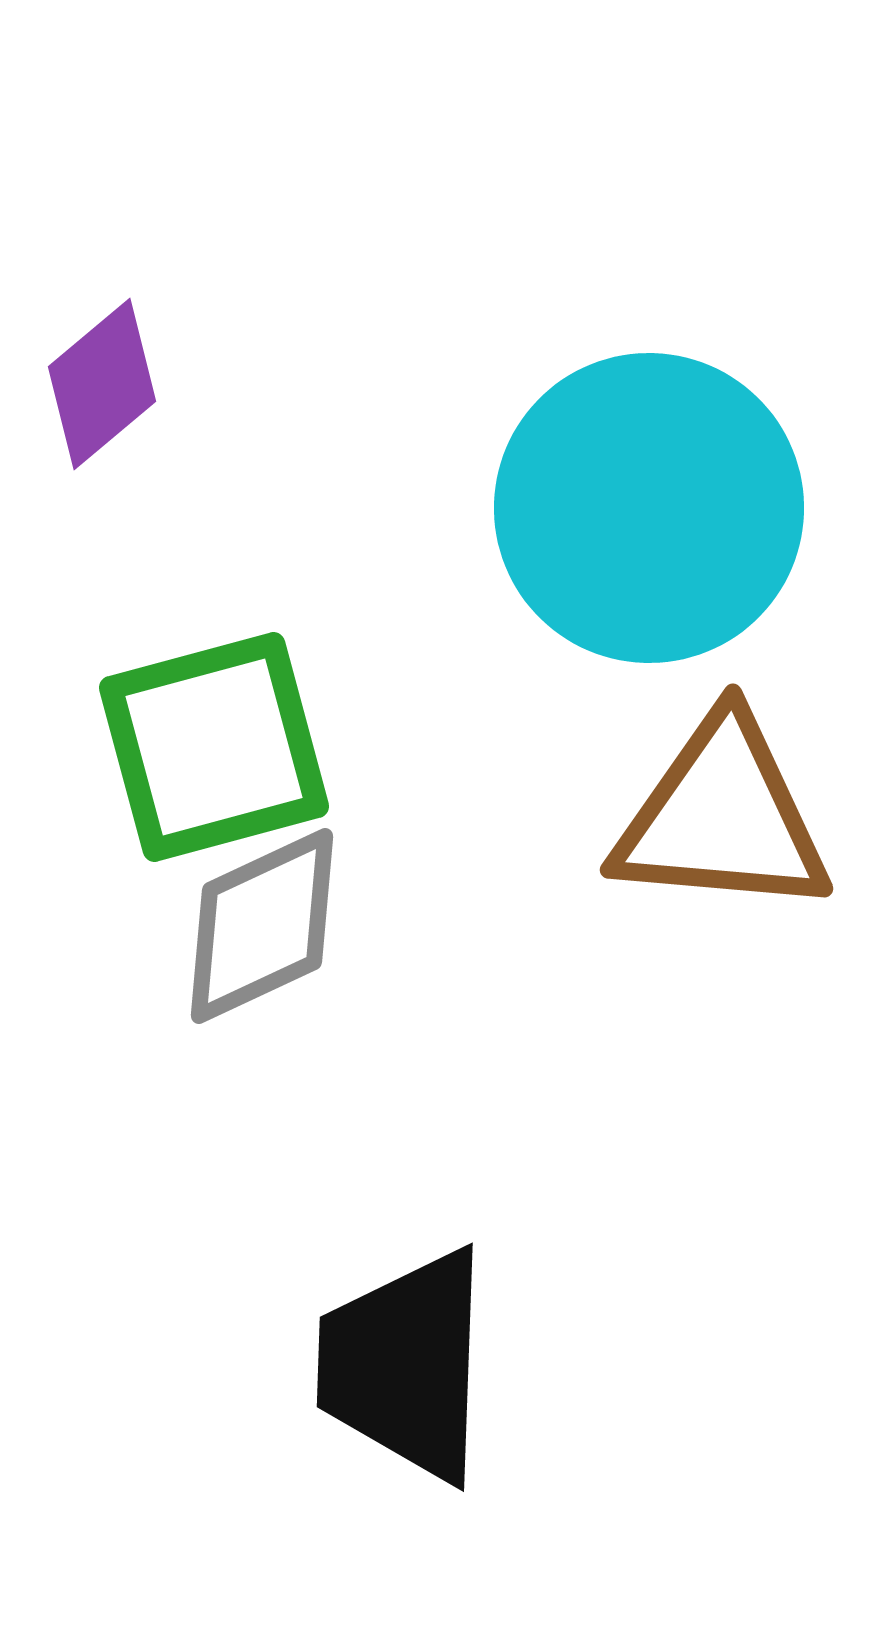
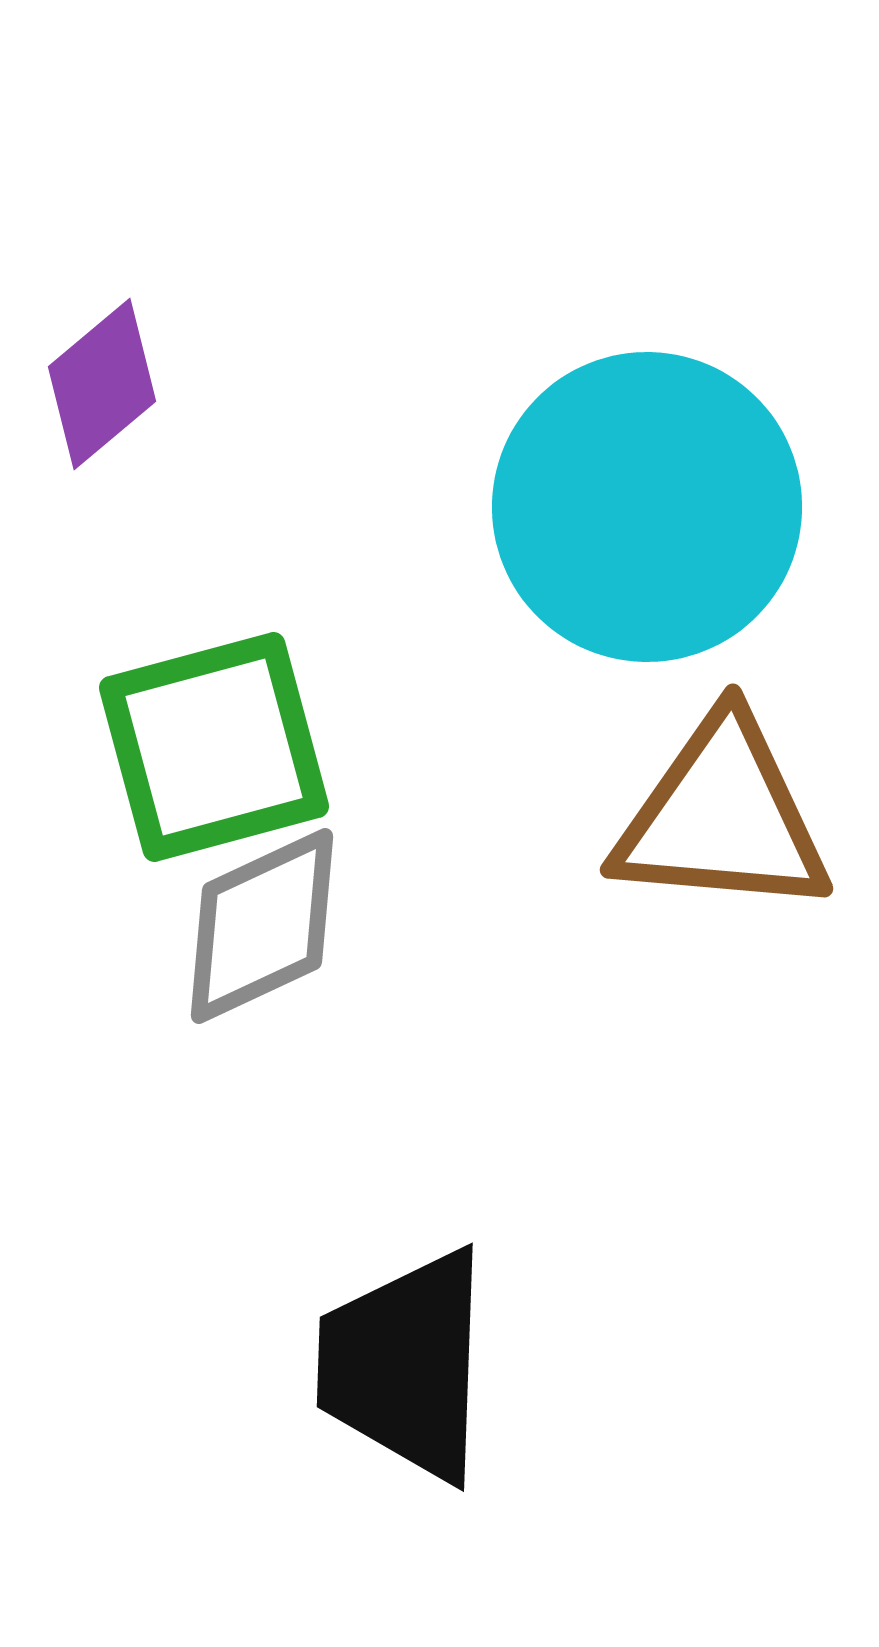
cyan circle: moved 2 px left, 1 px up
